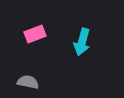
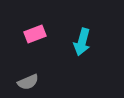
gray semicircle: rotated 145 degrees clockwise
